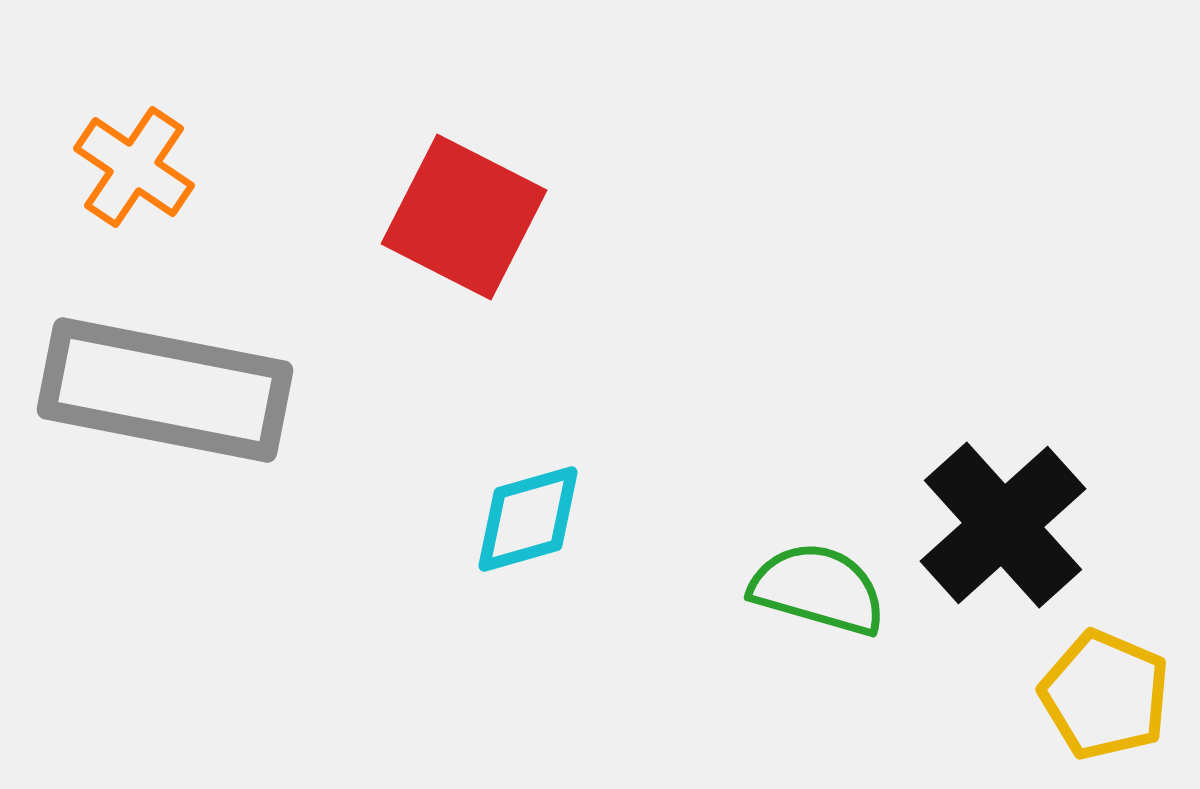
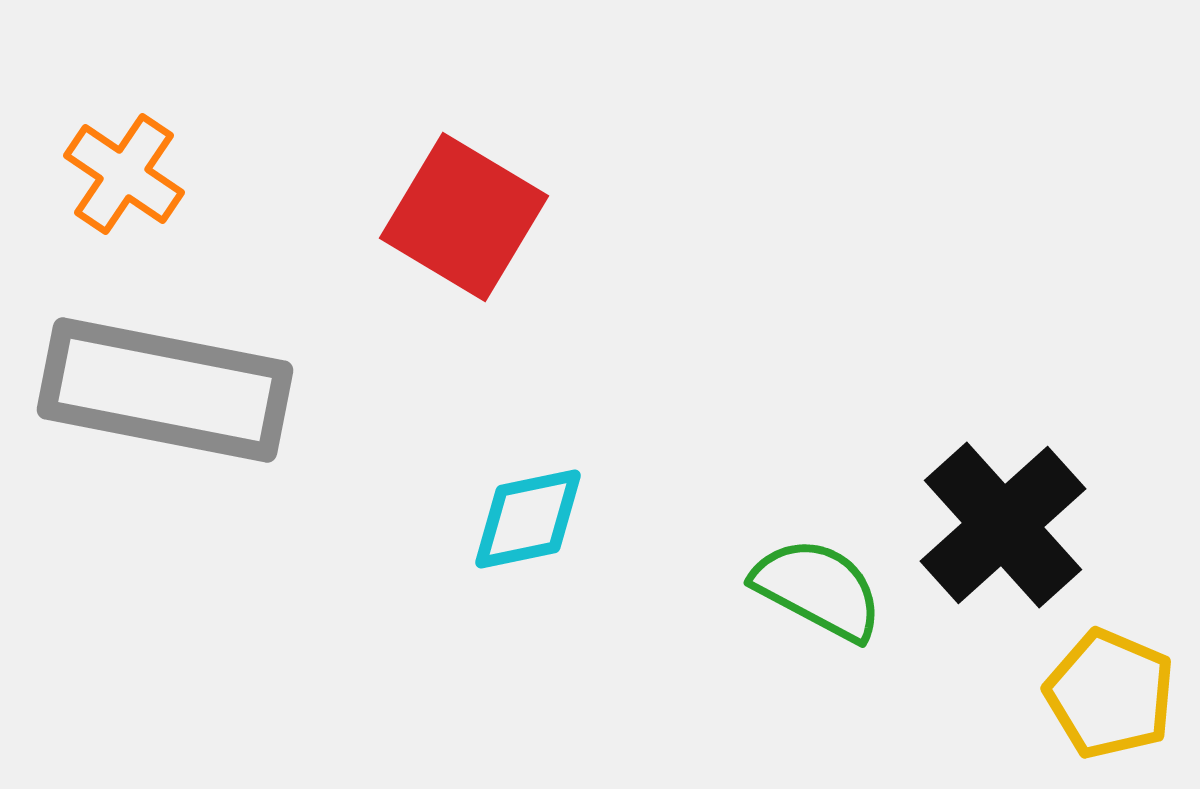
orange cross: moved 10 px left, 7 px down
red square: rotated 4 degrees clockwise
cyan diamond: rotated 4 degrees clockwise
green semicircle: rotated 12 degrees clockwise
yellow pentagon: moved 5 px right, 1 px up
